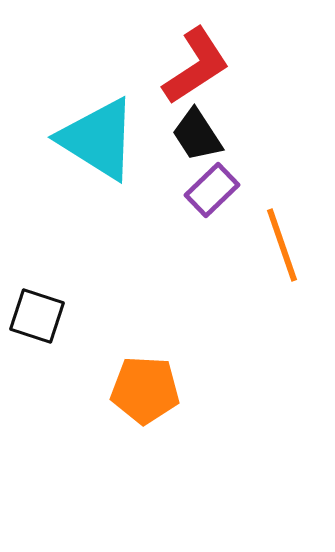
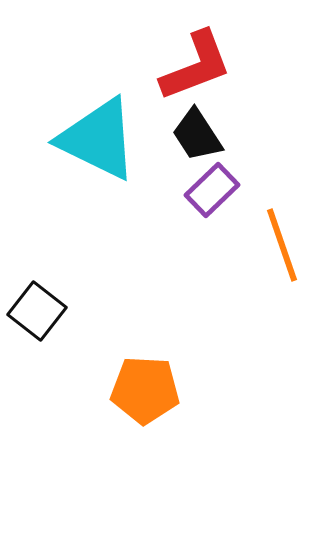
red L-shape: rotated 12 degrees clockwise
cyan triangle: rotated 6 degrees counterclockwise
black square: moved 5 px up; rotated 20 degrees clockwise
